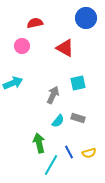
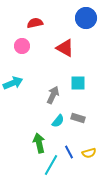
cyan square: rotated 14 degrees clockwise
